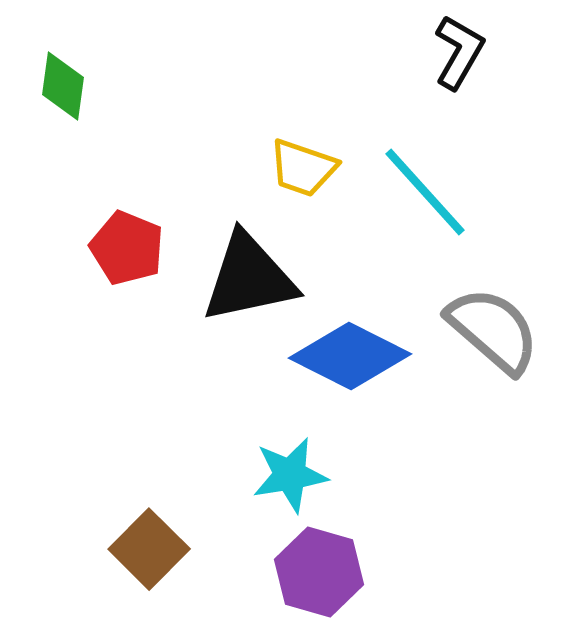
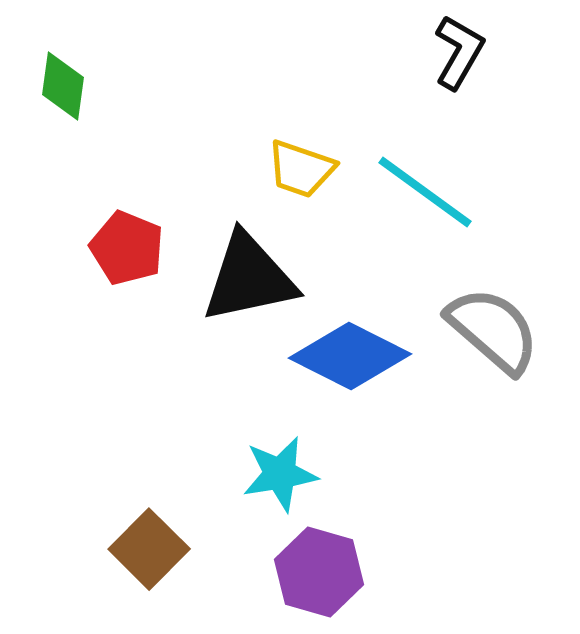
yellow trapezoid: moved 2 px left, 1 px down
cyan line: rotated 12 degrees counterclockwise
cyan star: moved 10 px left, 1 px up
